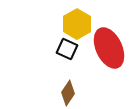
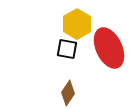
black square: rotated 15 degrees counterclockwise
